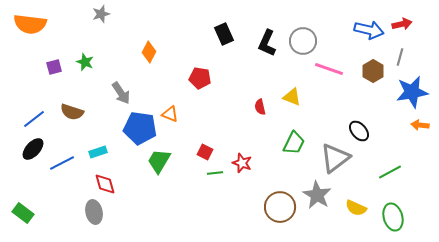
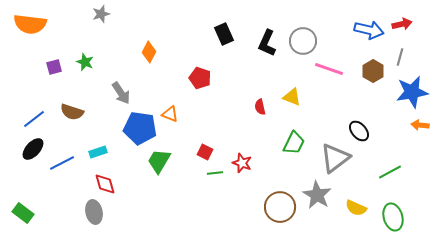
red pentagon at (200, 78): rotated 10 degrees clockwise
